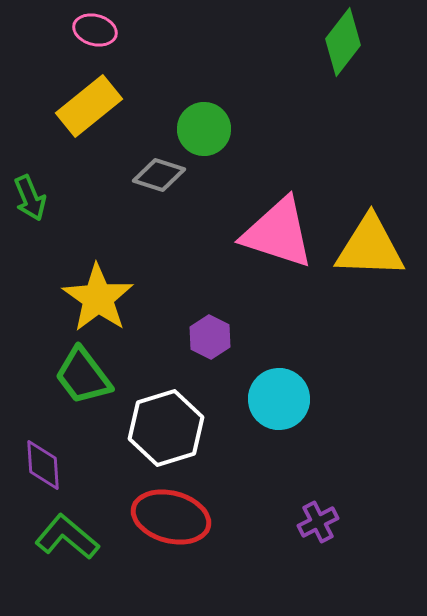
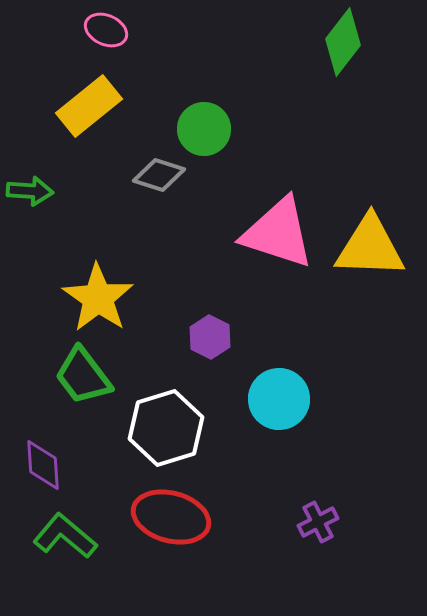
pink ellipse: moved 11 px right; rotated 9 degrees clockwise
green arrow: moved 7 px up; rotated 63 degrees counterclockwise
green L-shape: moved 2 px left, 1 px up
